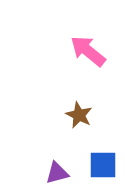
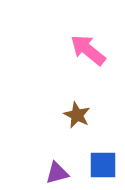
pink arrow: moved 1 px up
brown star: moved 2 px left
